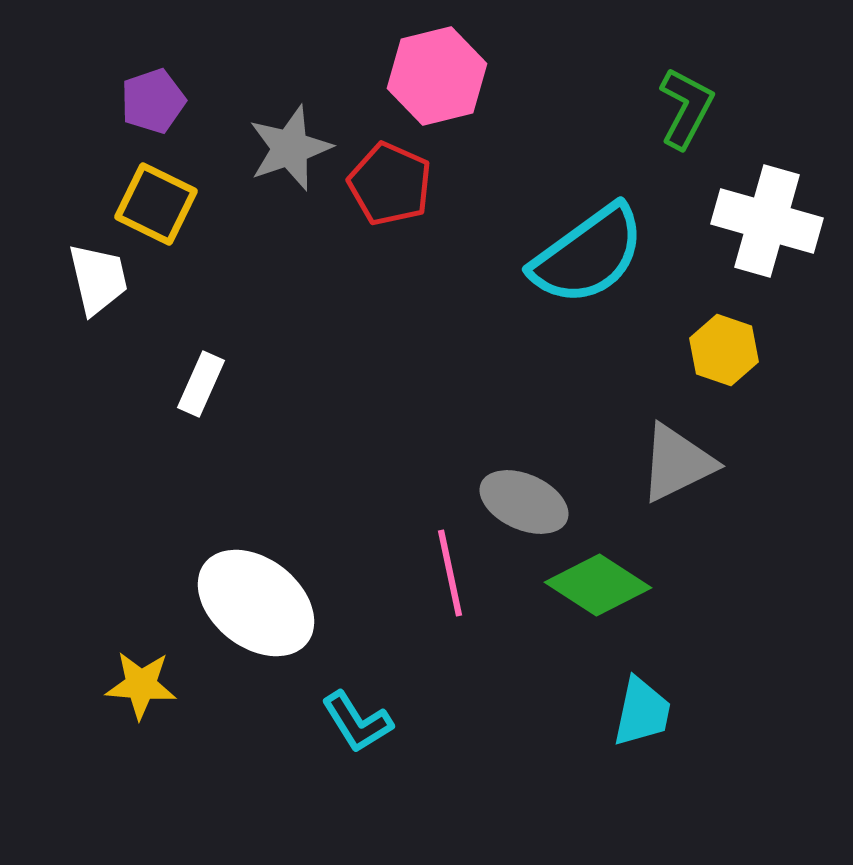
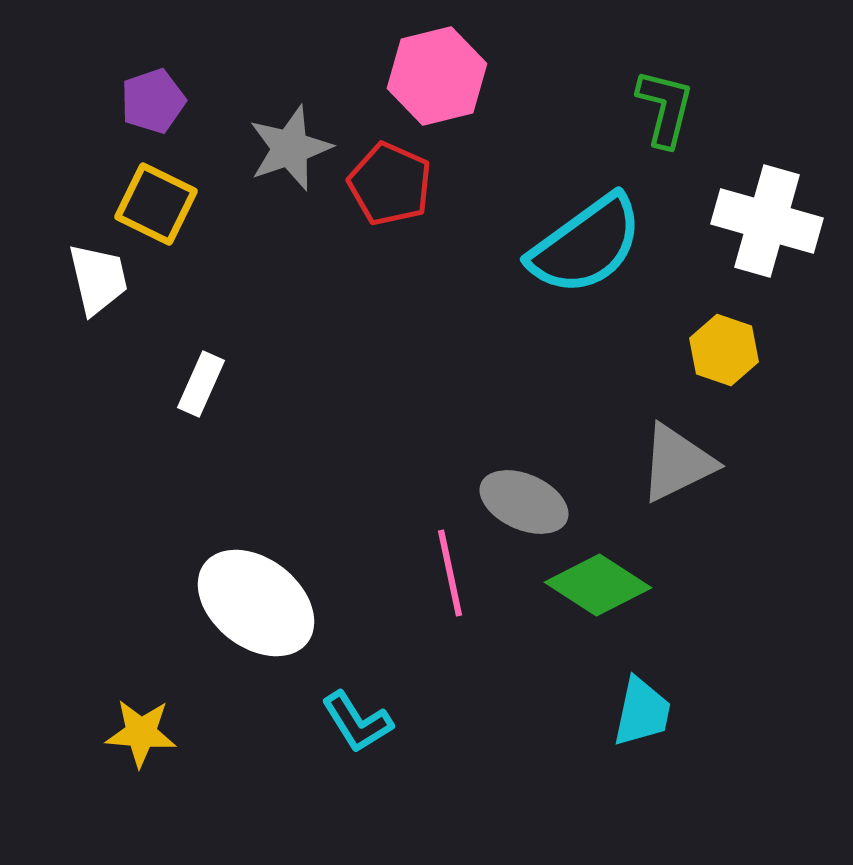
green L-shape: moved 21 px left; rotated 14 degrees counterclockwise
cyan semicircle: moved 2 px left, 10 px up
yellow star: moved 48 px down
